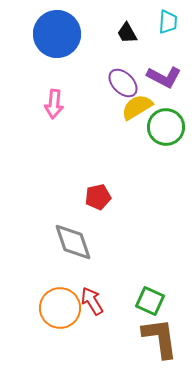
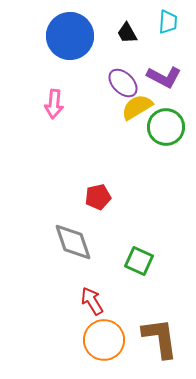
blue circle: moved 13 px right, 2 px down
green square: moved 11 px left, 40 px up
orange circle: moved 44 px right, 32 px down
